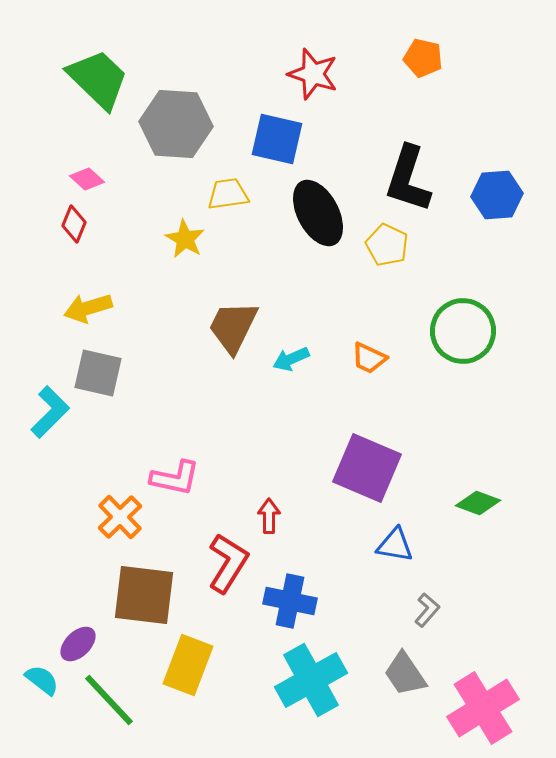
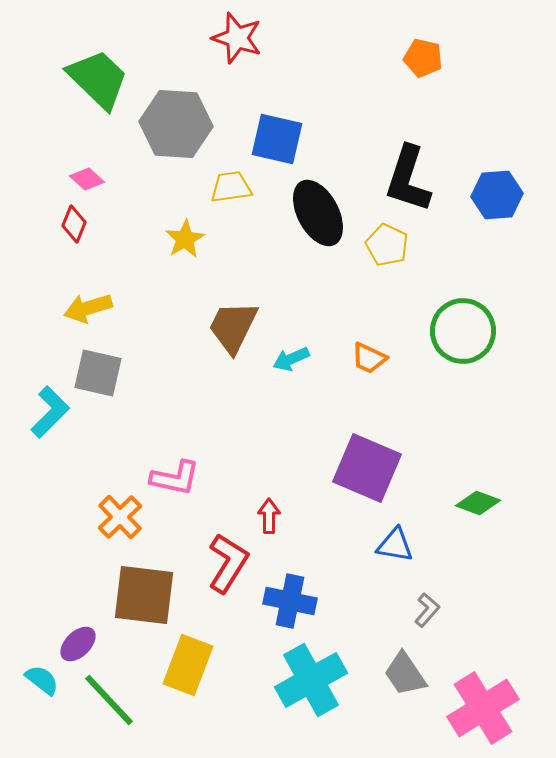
red star: moved 76 px left, 36 px up
yellow trapezoid: moved 3 px right, 7 px up
yellow star: rotated 12 degrees clockwise
